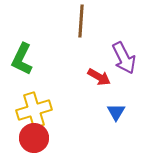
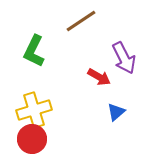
brown line: rotated 52 degrees clockwise
green L-shape: moved 12 px right, 8 px up
blue triangle: rotated 18 degrees clockwise
red circle: moved 2 px left, 1 px down
